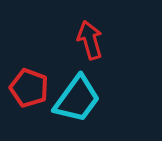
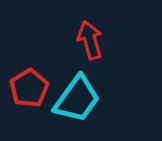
red pentagon: rotated 21 degrees clockwise
